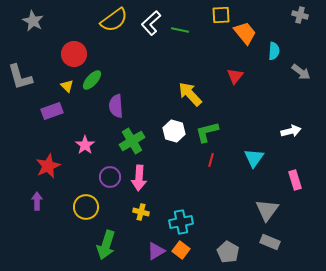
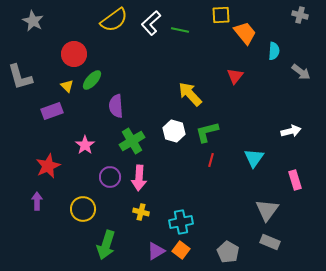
yellow circle: moved 3 px left, 2 px down
